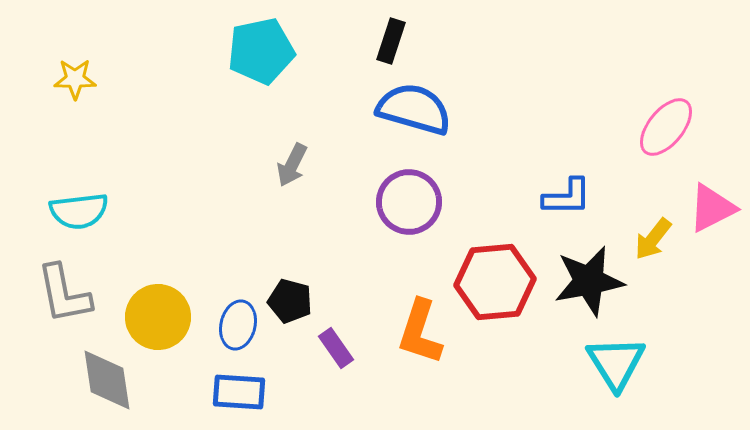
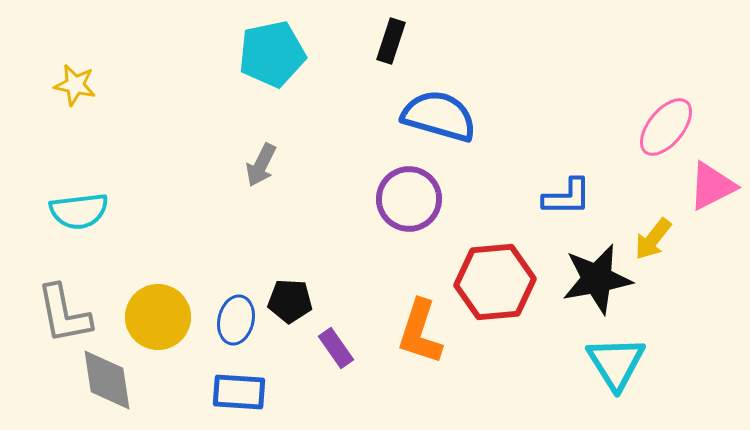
cyan pentagon: moved 11 px right, 3 px down
yellow star: moved 6 px down; rotated 12 degrees clockwise
blue semicircle: moved 25 px right, 7 px down
gray arrow: moved 31 px left
purple circle: moved 3 px up
pink triangle: moved 22 px up
black star: moved 8 px right, 2 px up
gray L-shape: moved 20 px down
black pentagon: rotated 12 degrees counterclockwise
blue ellipse: moved 2 px left, 5 px up
